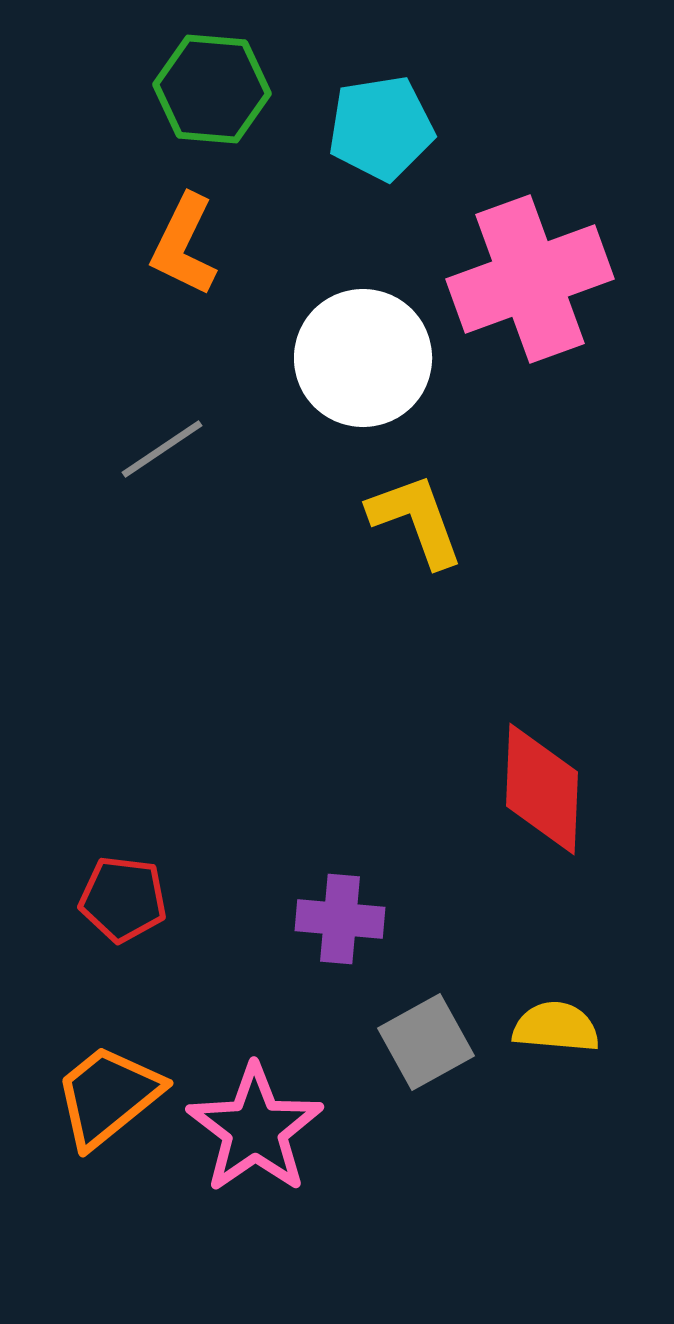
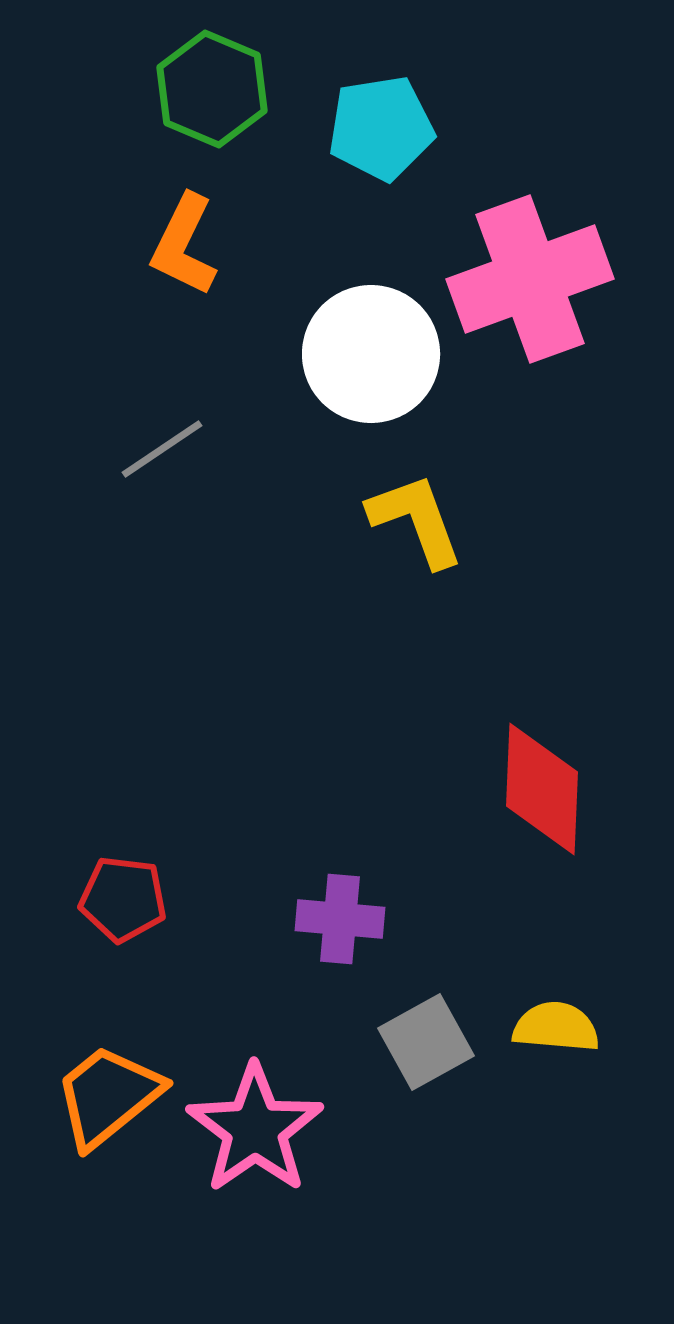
green hexagon: rotated 18 degrees clockwise
white circle: moved 8 px right, 4 px up
